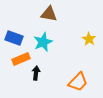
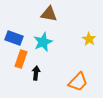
orange rectangle: rotated 48 degrees counterclockwise
